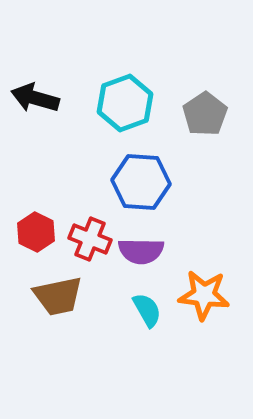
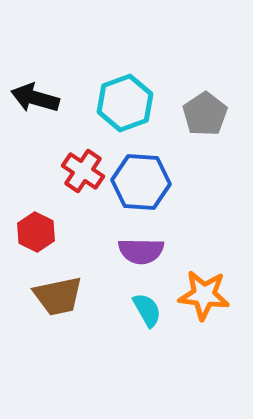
red cross: moved 7 px left, 68 px up; rotated 12 degrees clockwise
